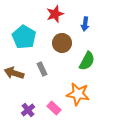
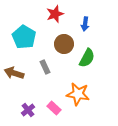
brown circle: moved 2 px right, 1 px down
green semicircle: moved 3 px up
gray rectangle: moved 3 px right, 2 px up
